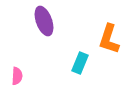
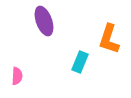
cyan rectangle: moved 1 px up
